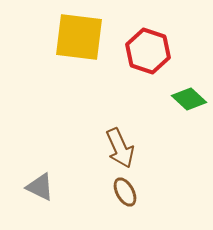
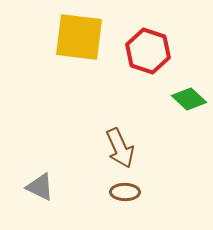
brown ellipse: rotated 60 degrees counterclockwise
